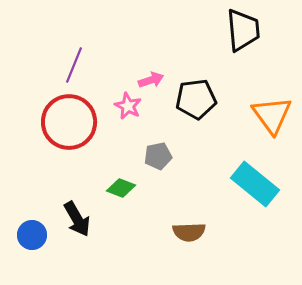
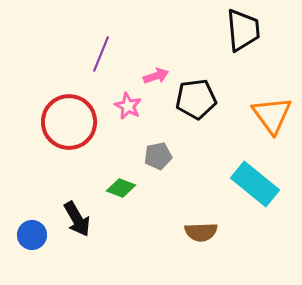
purple line: moved 27 px right, 11 px up
pink arrow: moved 5 px right, 4 px up
brown semicircle: moved 12 px right
